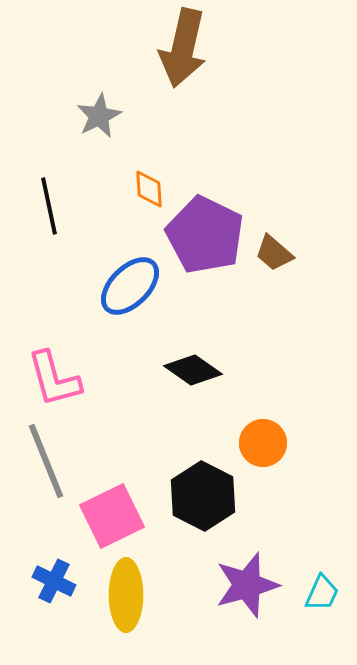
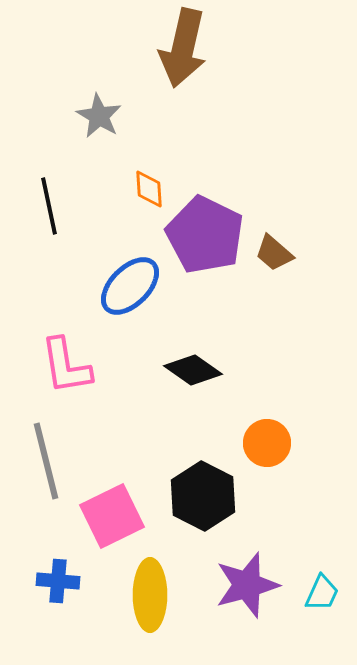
gray star: rotated 15 degrees counterclockwise
pink L-shape: moved 12 px right, 13 px up; rotated 6 degrees clockwise
orange circle: moved 4 px right
gray line: rotated 8 degrees clockwise
blue cross: moved 4 px right; rotated 21 degrees counterclockwise
yellow ellipse: moved 24 px right
